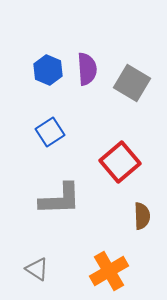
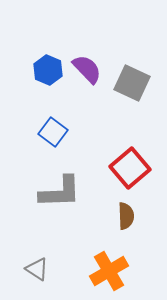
purple semicircle: rotated 40 degrees counterclockwise
gray square: rotated 6 degrees counterclockwise
blue square: moved 3 px right; rotated 20 degrees counterclockwise
red square: moved 10 px right, 6 px down
gray L-shape: moved 7 px up
brown semicircle: moved 16 px left
